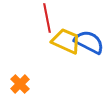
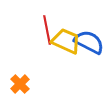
red line: moved 12 px down
